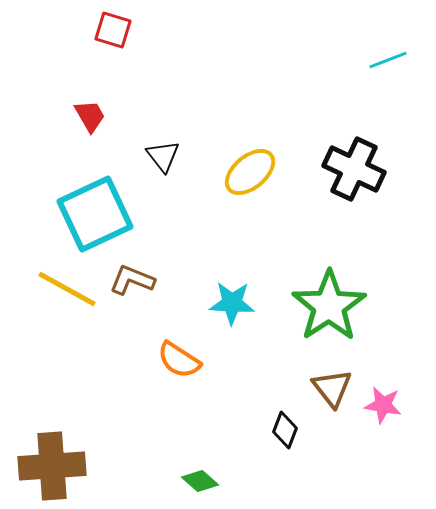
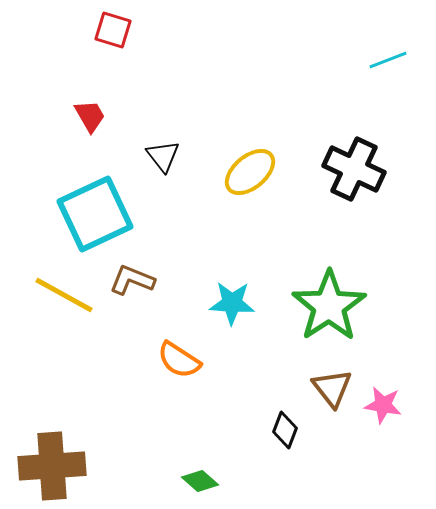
yellow line: moved 3 px left, 6 px down
